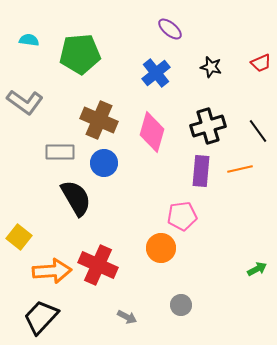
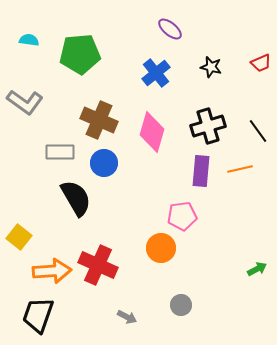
black trapezoid: moved 3 px left, 2 px up; rotated 24 degrees counterclockwise
